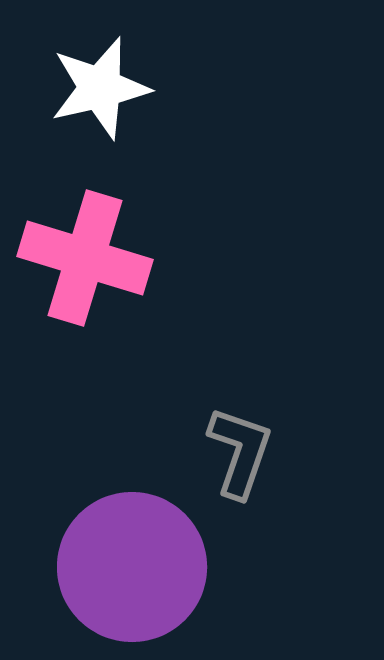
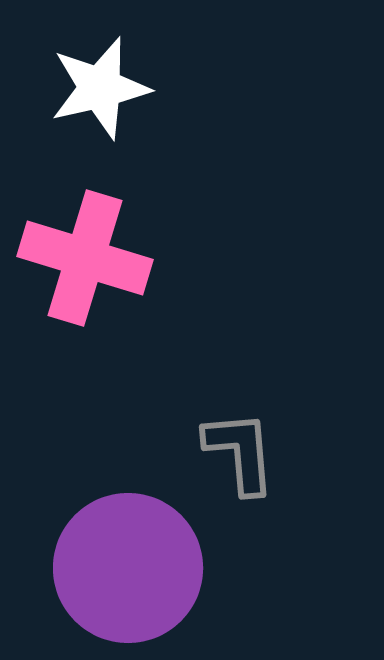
gray L-shape: rotated 24 degrees counterclockwise
purple circle: moved 4 px left, 1 px down
